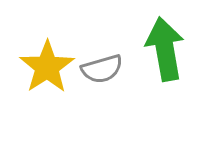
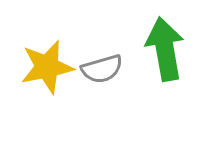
yellow star: rotated 22 degrees clockwise
